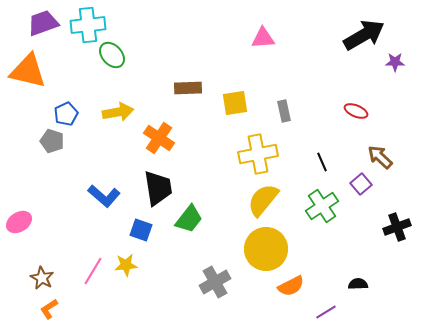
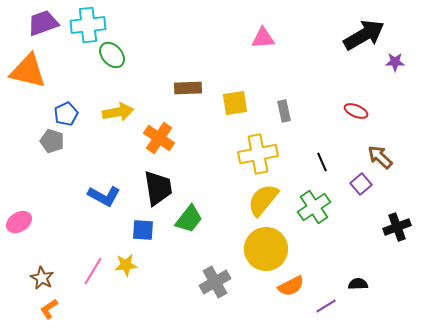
blue L-shape: rotated 12 degrees counterclockwise
green cross: moved 8 px left, 1 px down
blue square: moved 2 px right; rotated 15 degrees counterclockwise
purple line: moved 6 px up
